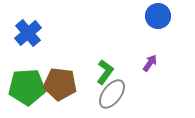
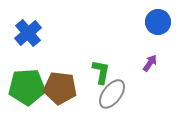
blue circle: moved 6 px down
green L-shape: moved 4 px left; rotated 25 degrees counterclockwise
brown pentagon: moved 4 px down
